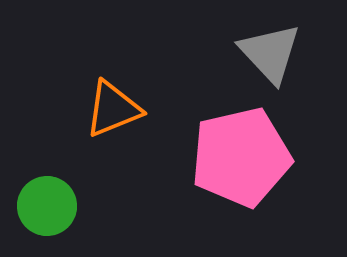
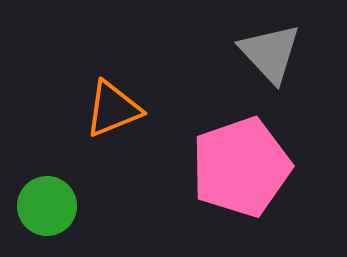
pink pentagon: moved 10 px down; rotated 6 degrees counterclockwise
